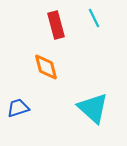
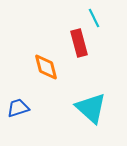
red rectangle: moved 23 px right, 18 px down
cyan triangle: moved 2 px left
